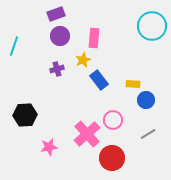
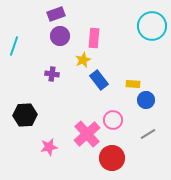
purple cross: moved 5 px left, 5 px down; rotated 24 degrees clockwise
